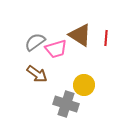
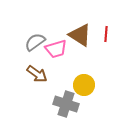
red line: moved 4 px up
